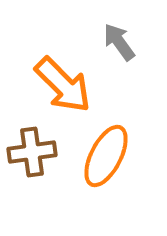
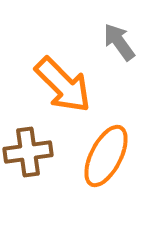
brown cross: moved 4 px left
